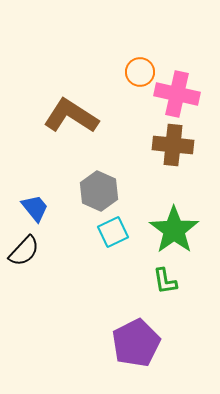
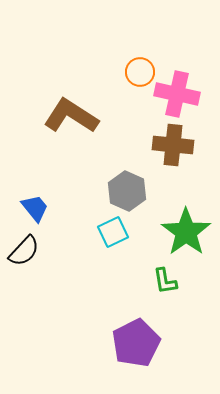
gray hexagon: moved 28 px right
green star: moved 12 px right, 2 px down
